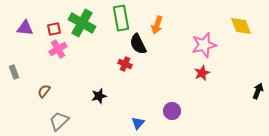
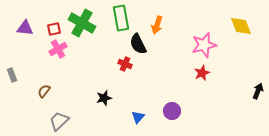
gray rectangle: moved 2 px left, 3 px down
black star: moved 5 px right, 2 px down
blue triangle: moved 6 px up
